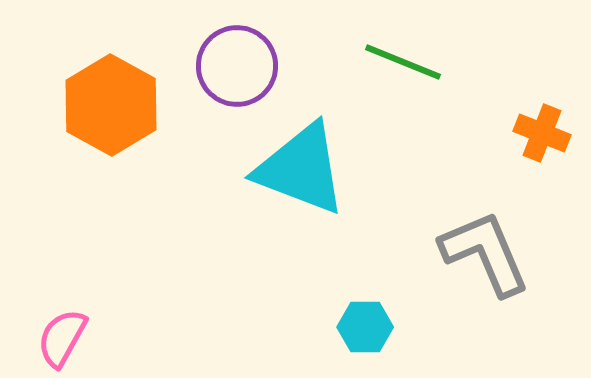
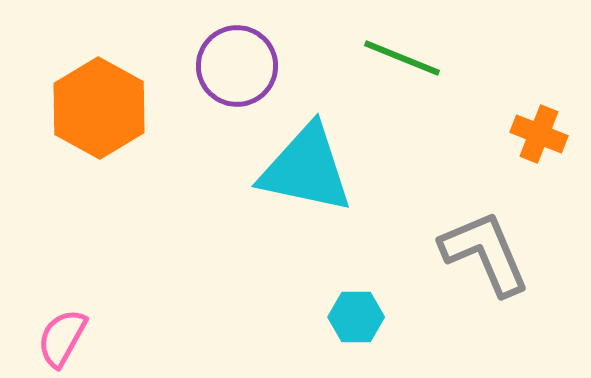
green line: moved 1 px left, 4 px up
orange hexagon: moved 12 px left, 3 px down
orange cross: moved 3 px left, 1 px down
cyan triangle: moved 5 px right; rotated 9 degrees counterclockwise
cyan hexagon: moved 9 px left, 10 px up
